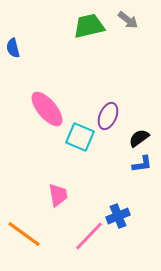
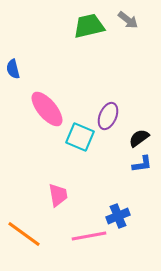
blue semicircle: moved 21 px down
pink line: rotated 36 degrees clockwise
